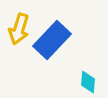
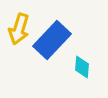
cyan diamond: moved 6 px left, 15 px up
